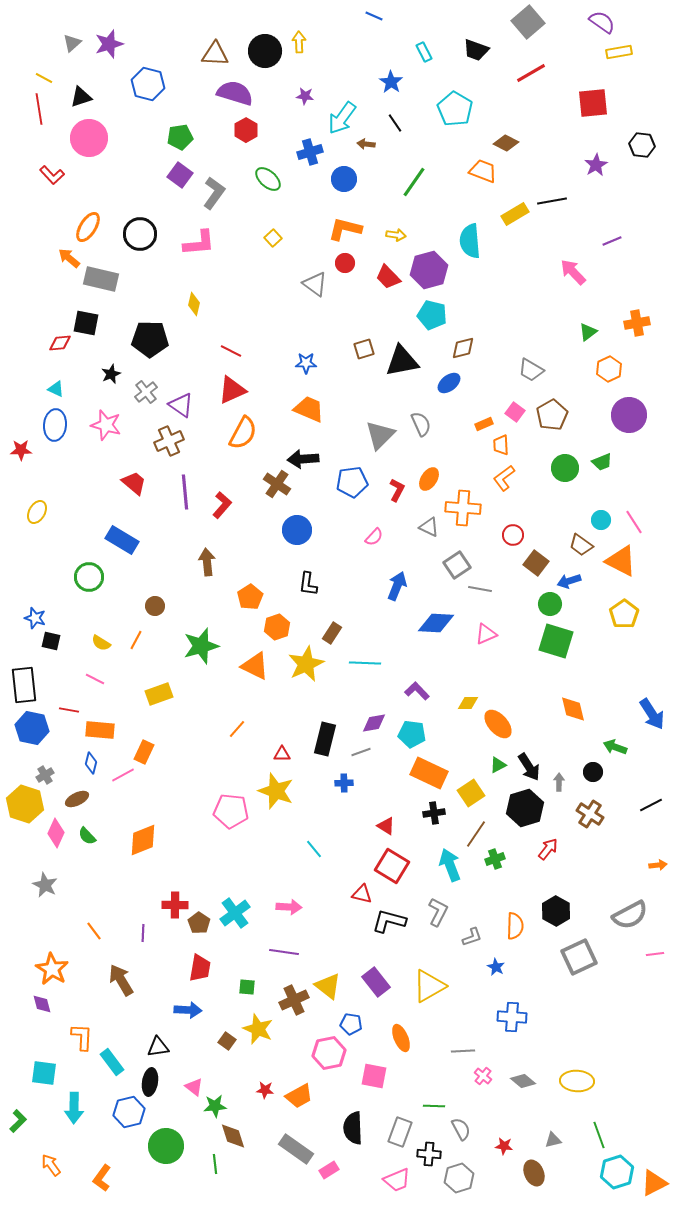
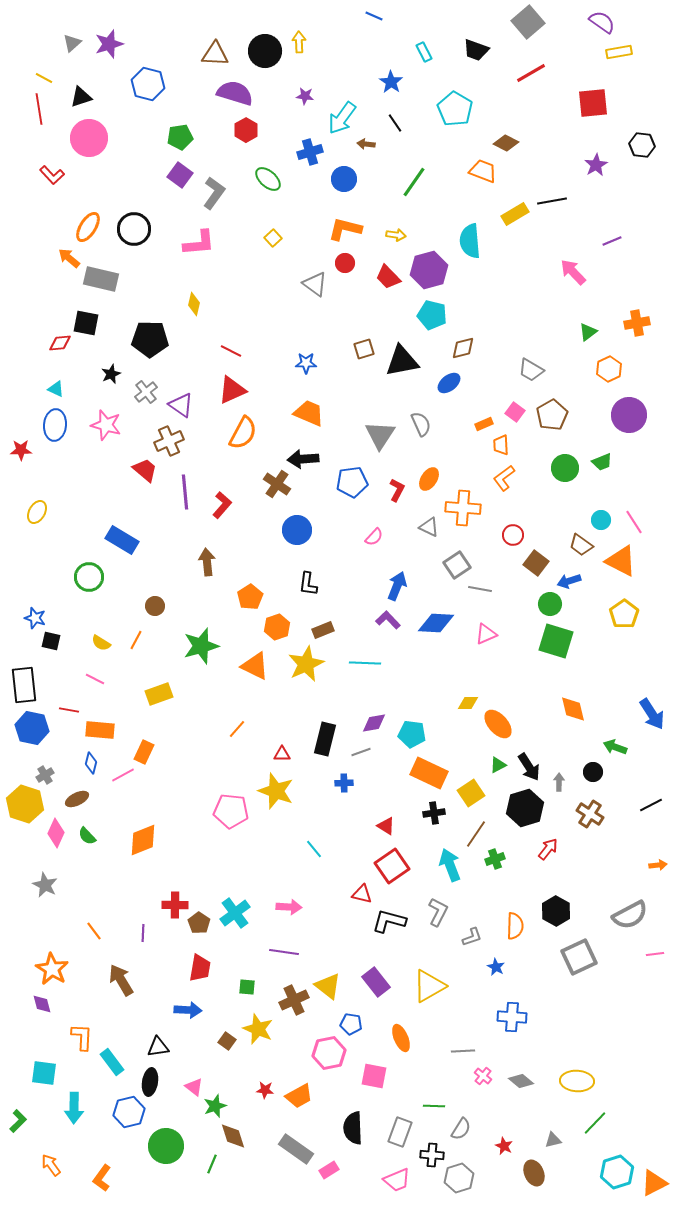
black circle at (140, 234): moved 6 px left, 5 px up
orange trapezoid at (309, 409): moved 4 px down
gray triangle at (380, 435): rotated 12 degrees counterclockwise
red trapezoid at (134, 483): moved 11 px right, 13 px up
brown rectangle at (332, 633): moved 9 px left, 3 px up; rotated 35 degrees clockwise
purple L-shape at (417, 691): moved 29 px left, 71 px up
red square at (392, 866): rotated 24 degrees clockwise
gray diamond at (523, 1081): moved 2 px left
green star at (215, 1106): rotated 15 degrees counterclockwise
gray semicircle at (461, 1129): rotated 60 degrees clockwise
green line at (599, 1135): moved 4 px left, 12 px up; rotated 64 degrees clockwise
red star at (504, 1146): rotated 18 degrees clockwise
black cross at (429, 1154): moved 3 px right, 1 px down
green line at (215, 1164): moved 3 px left; rotated 30 degrees clockwise
